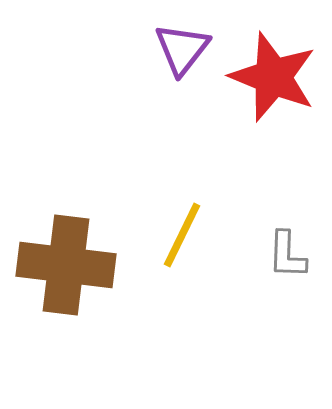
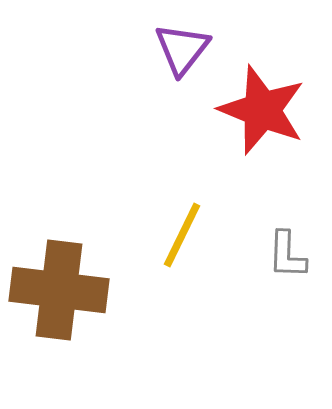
red star: moved 11 px left, 33 px down
brown cross: moved 7 px left, 25 px down
